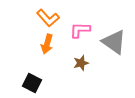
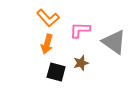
black square: moved 24 px right, 11 px up; rotated 12 degrees counterclockwise
